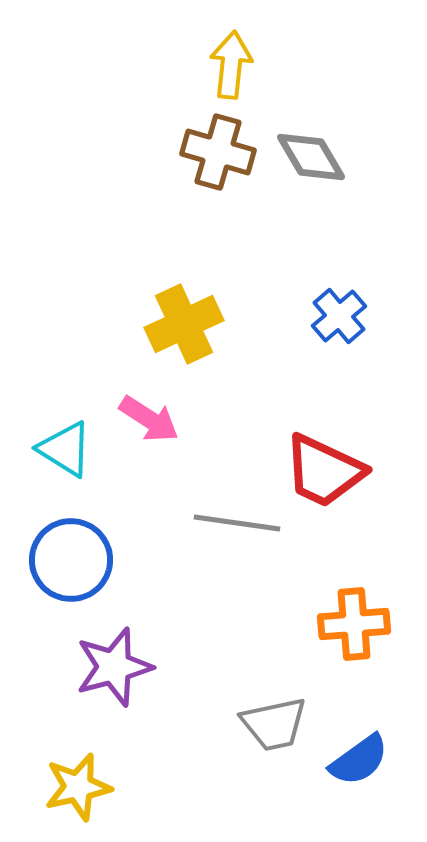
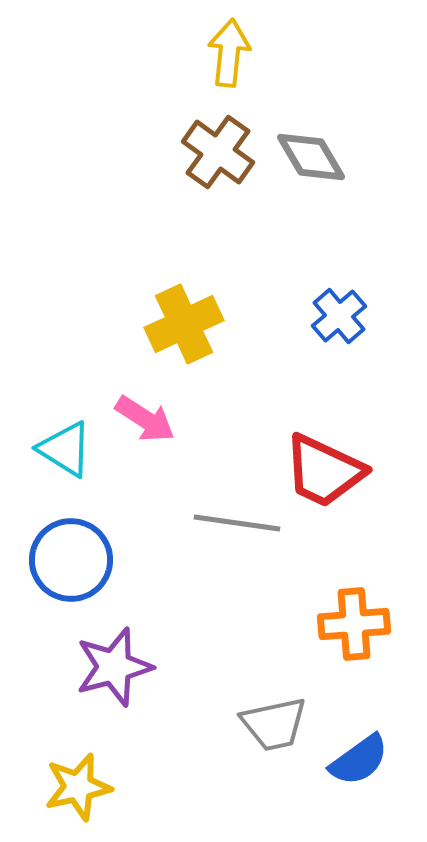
yellow arrow: moved 2 px left, 12 px up
brown cross: rotated 20 degrees clockwise
pink arrow: moved 4 px left
